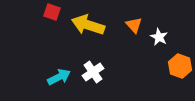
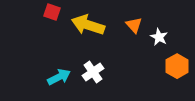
orange hexagon: moved 3 px left; rotated 10 degrees clockwise
